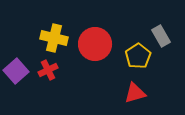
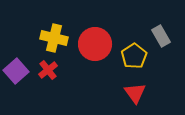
yellow pentagon: moved 4 px left
red cross: rotated 12 degrees counterclockwise
red triangle: rotated 50 degrees counterclockwise
